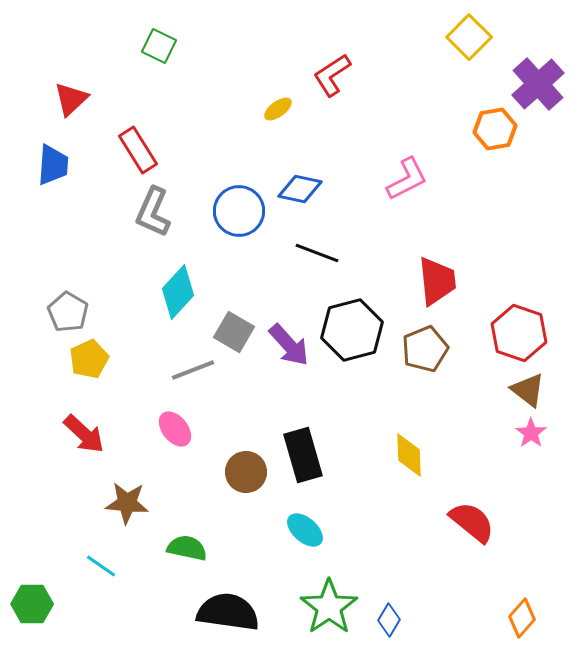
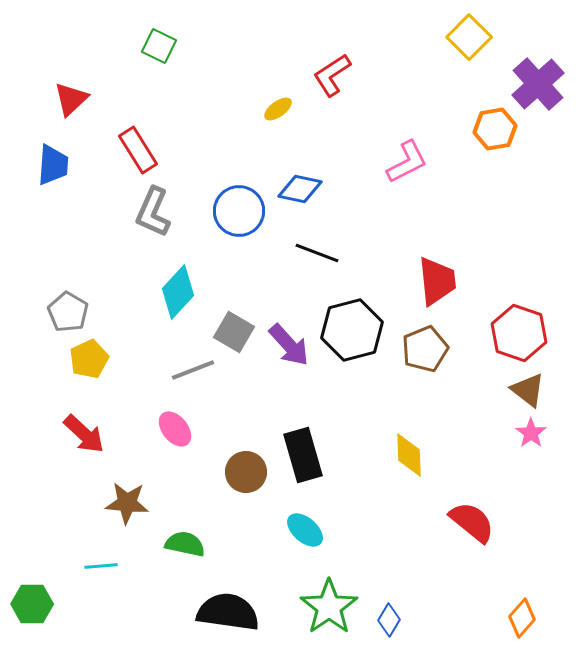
pink L-shape at (407, 179): moved 17 px up
green semicircle at (187, 548): moved 2 px left, 4 px up
cyan line at (101, 566): rotated 40 degrees counterclockwise
